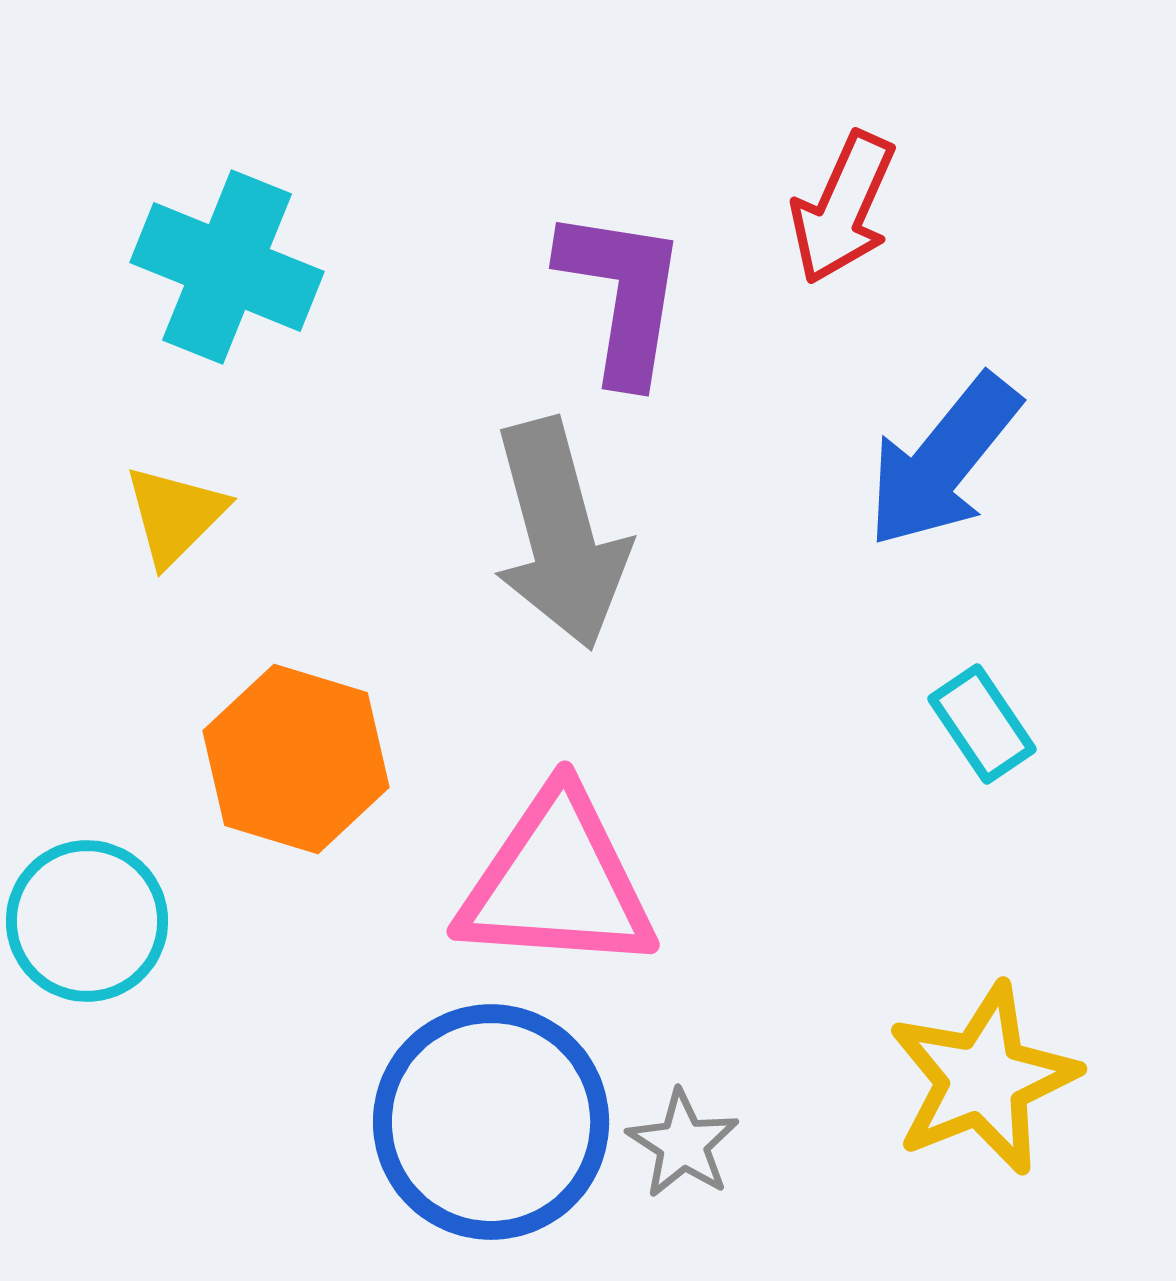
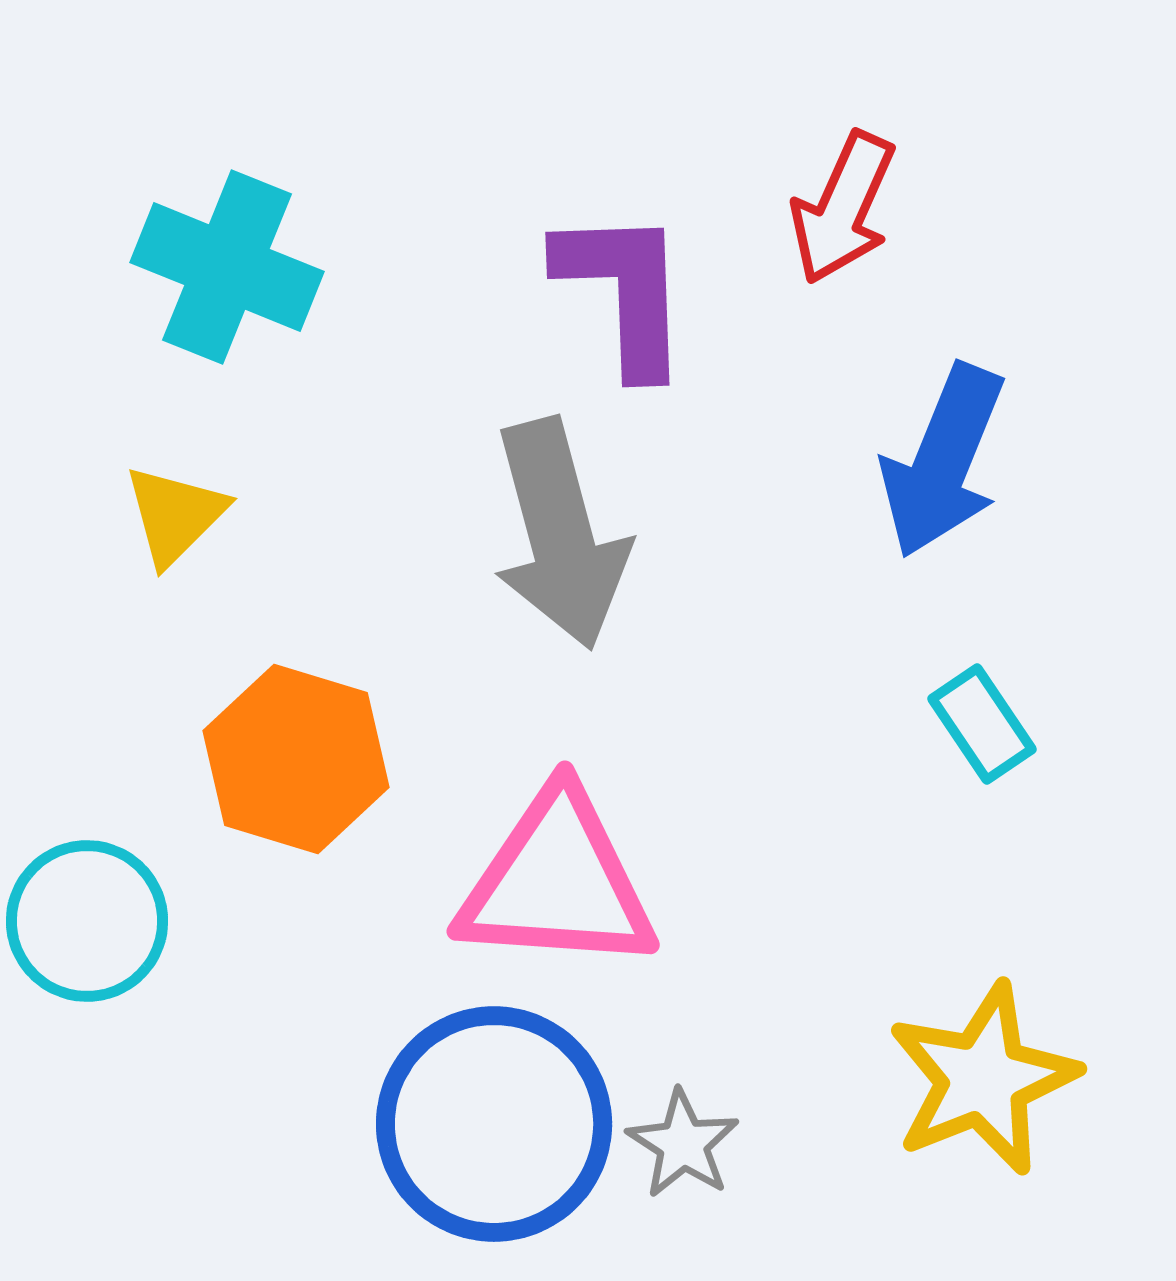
purple L-shape: moved 2 px right, 4 px up; rotated 11 degrees counterclockwise
blue arrow: rotated 17 degrees counterclockwise
blue circle: moved 3 px right, 2 px down
